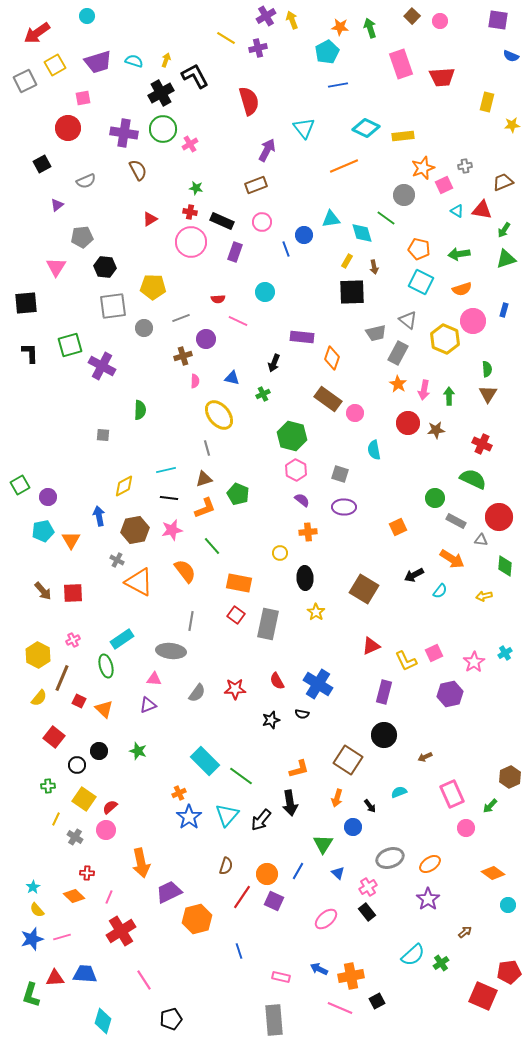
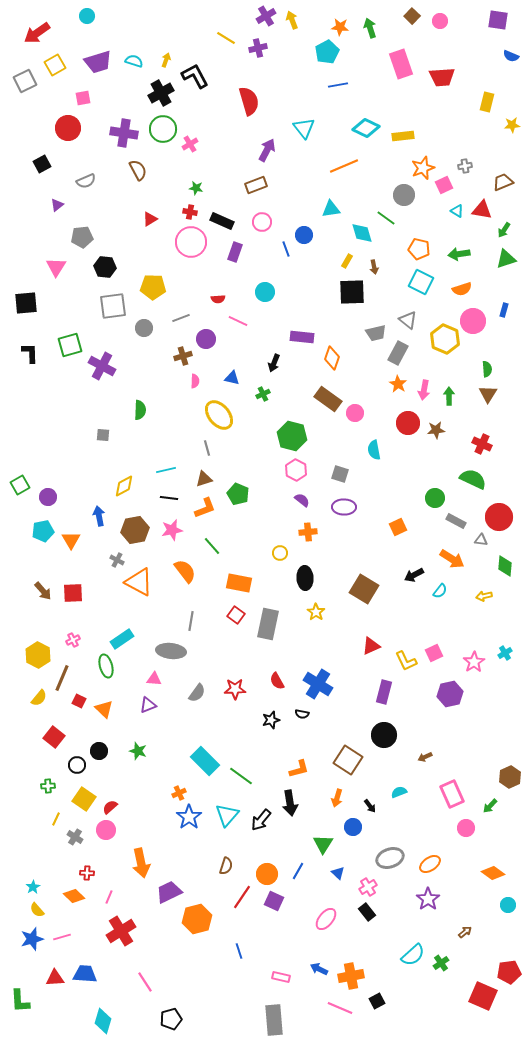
cyan triangle at (331, 219): moved 10 px up
pink ellipse at (326, 919): rotated 10 degrees counterclockwise
pink line at (144, 980): moved 1 px right, 2 px down
green L-shape at (31, 995): moved 11 px left, 6 px down; rotated 20 degrees counterclockwise
